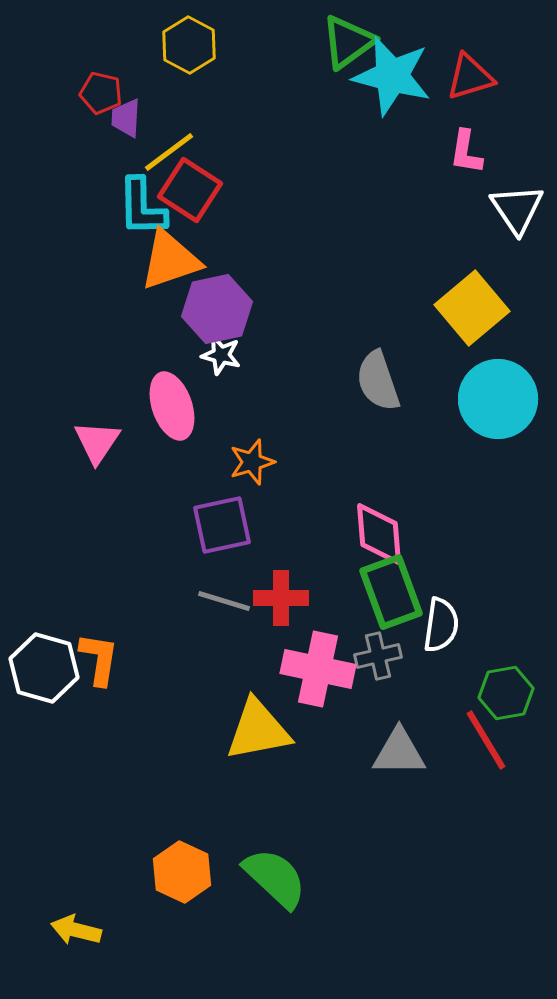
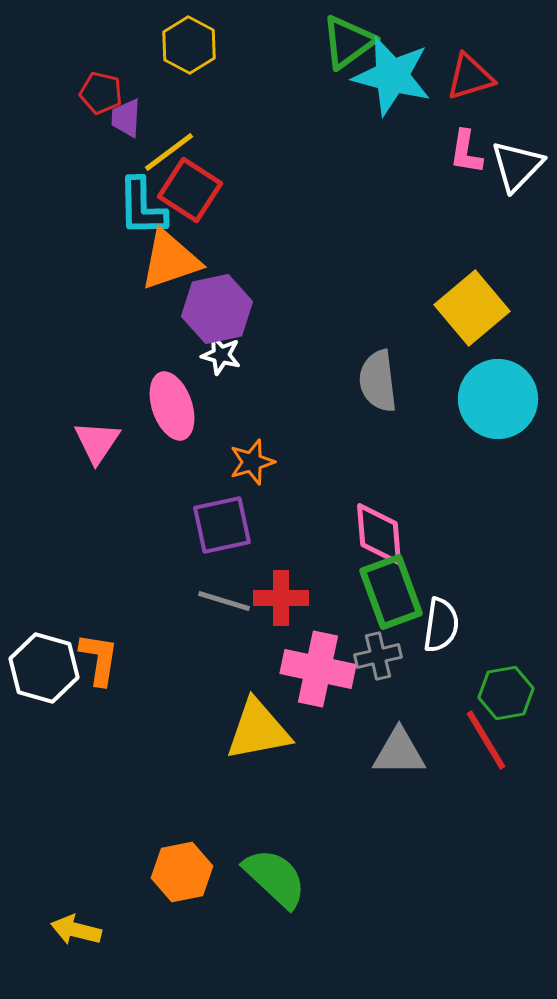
white triangle: moved 43 px up; rotated 18 degrees clockwise
gray semicircle: rotated 12 degrees clockwise
orange hexagon: rotated 24 degrees clockwise
